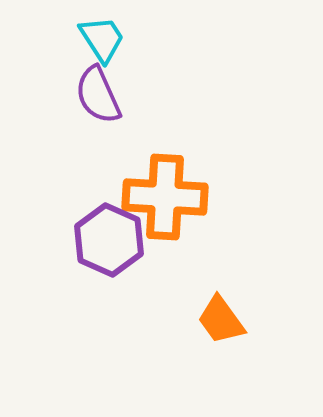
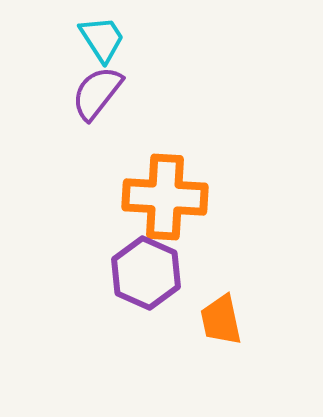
purple semicircle: moved 1 px left, 2 px up; rotated 62 degrees clockwise
purple hexagon: moved 37 px right, 33 px down
orange trapezoid: rotated 24 degrees clockwise
